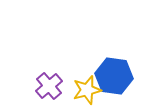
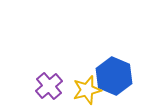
blue hexagon: rotated 15 degrees clockwise
